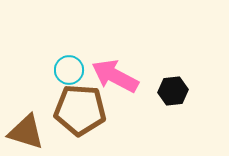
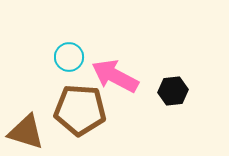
cyan circle: moved 13 px up
